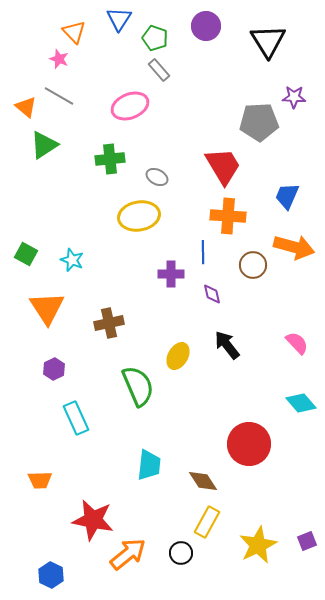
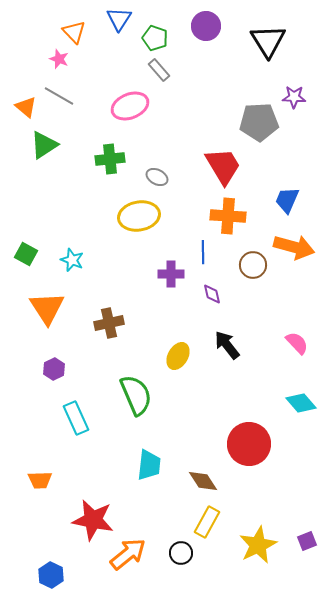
blue trapezoid at (287, 196): moved 4 px down
green semicircle at (138, 386): moved 2 px left, 9 px down
